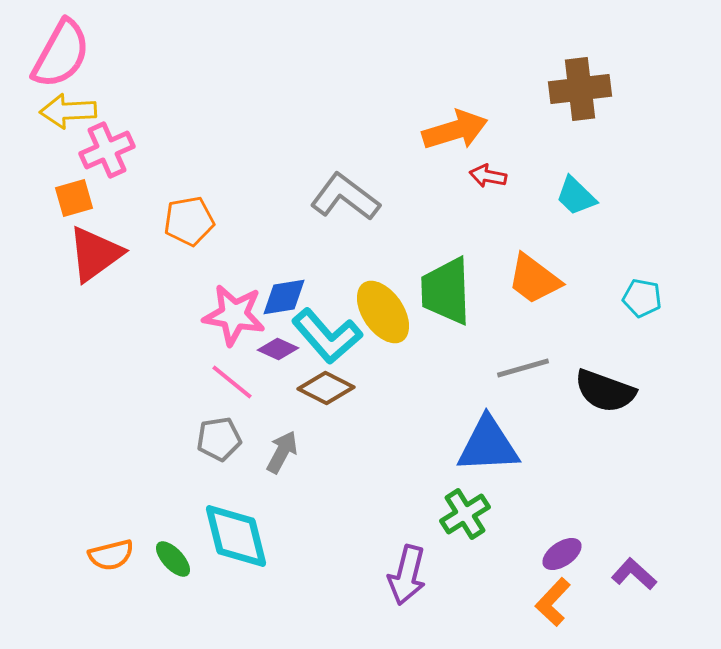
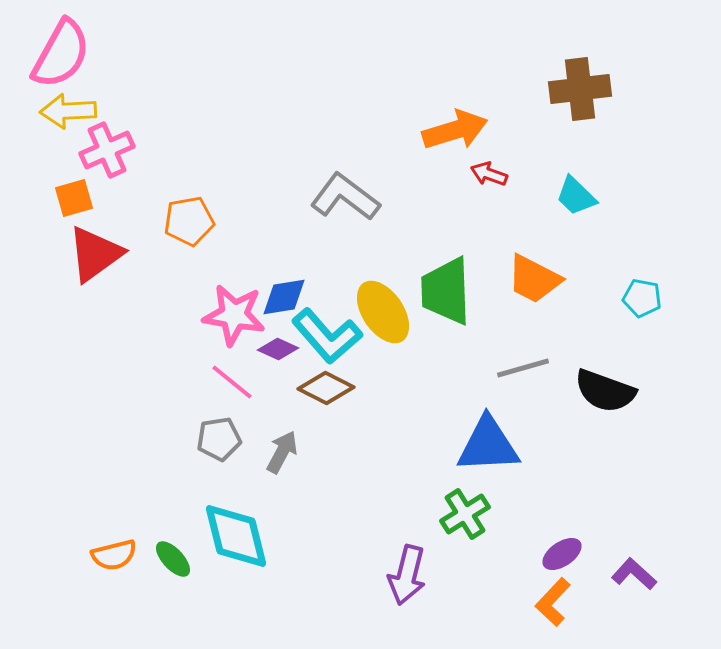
red arrow: moved 1 px right, 2 px up; rotated 9 degrees clockwise
orange trapezoid: rotated 10 degrees counterclockwise
orange semicircle: moved 3 px right
